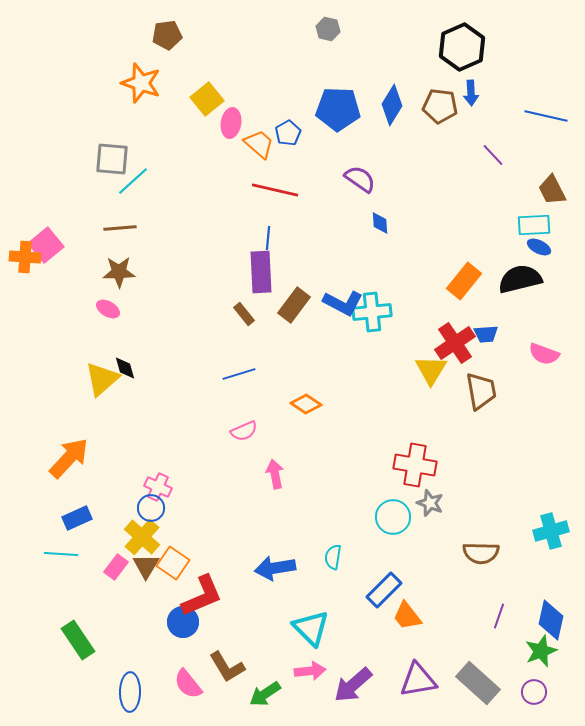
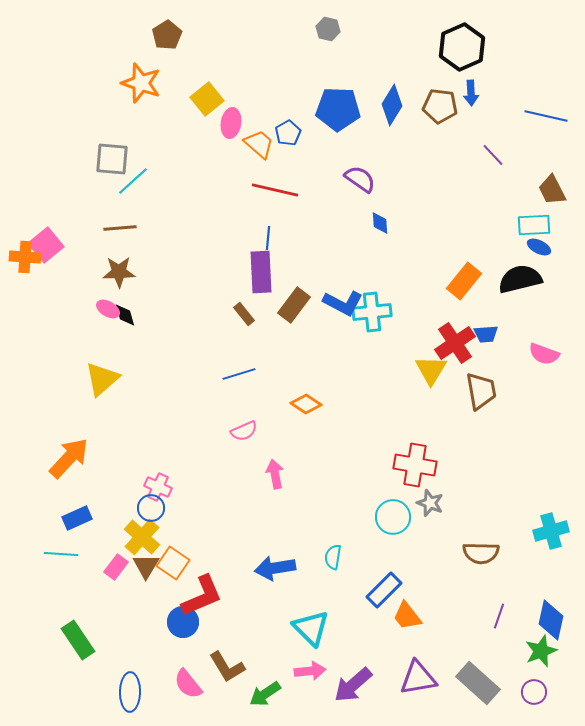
brown pentagon at (167, 35): rotated 24 degrees counterclockwise
black diamond at (125, 368): moved 53 px up
purple triangle at (418, 680): moved 2 px up
